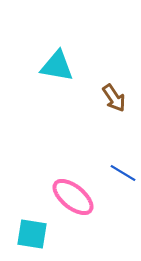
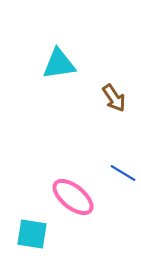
cyan triangle: moved 2 px right, 2 px up; rotated 18 degrees counterclockwise
